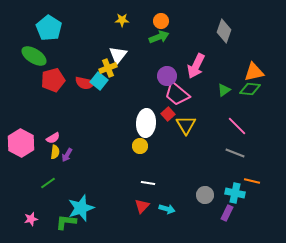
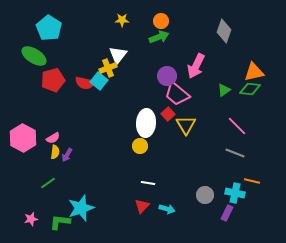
pink hexagon: moved 2 px right, 5 px up
green L-shape: moved 6 px left
